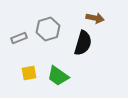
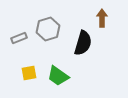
brown arrow: moved 7 px right; rotated 102 degrees counterclockwise
